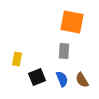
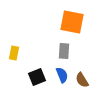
yellow rectangle: moved 3 px left, 6 px up
blue semicircle: moved 4 px up
